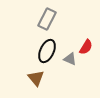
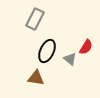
gray rectangle: moved 12 px left
gray triangle: rotated 16 degrees clockwise
brown triangle: rotated 42 degrees counterclockwise
